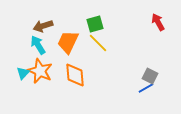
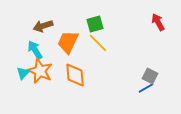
cyan arrow: moved 3 px left, 5 px down
